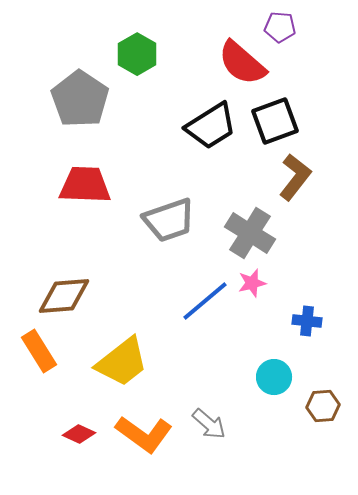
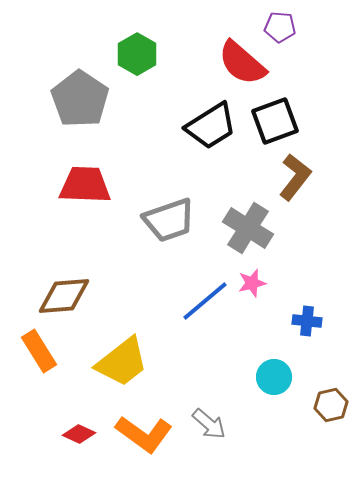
gray cross: moved 2 px left, 5 px up
brown hexagon: moved 8 px right, 1 px up; rotated 8 degrees counterclockwise
